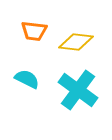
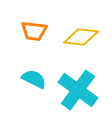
yellow diamond: moved 5 px right, 5 px up
cyan semicircle: moved 7 px right
